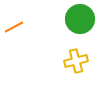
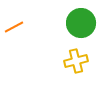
green circle: moved 1 px right, 4 px down
